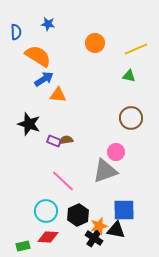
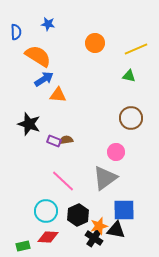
gray triangle: moved 7 px down; rotated 16 degrees counterclockwise
